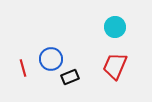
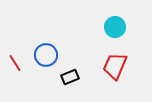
blue circle: moved 5 px left, 4 px up
red line: moved 8 px left, 5 px up; rotated 18 degrees counterclockwise
